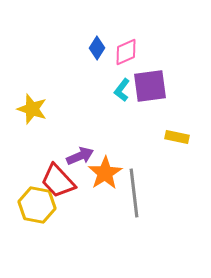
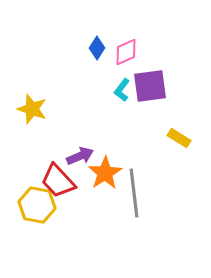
yellow rectangle: moved 2 px right, 1 px down; rotated 20 degrees clockwise
